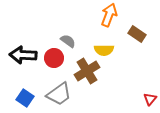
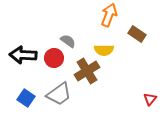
blue square: moved 1 px right
